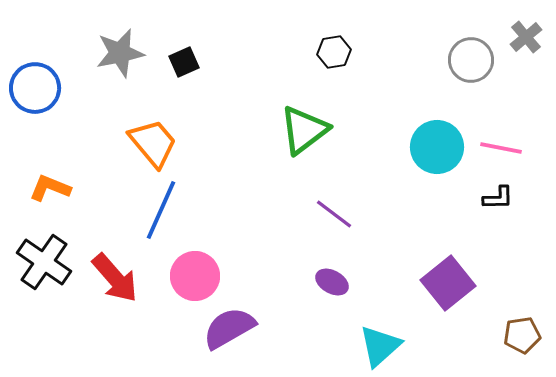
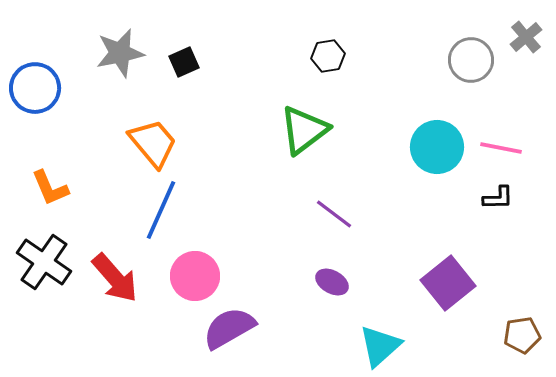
black hexagon: moved 6 px left, 4 px down
orange L-shape: rotated 135 degrees counterclockwise
